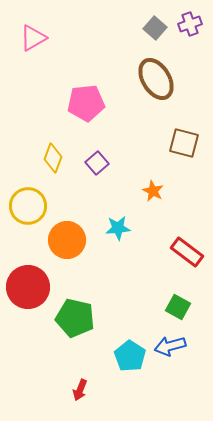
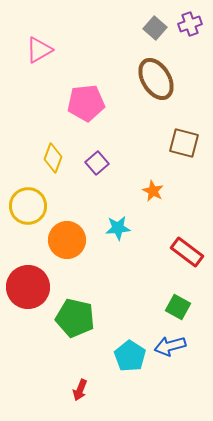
pink triangle: moved 6 px right, 12 px down
